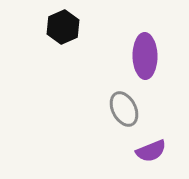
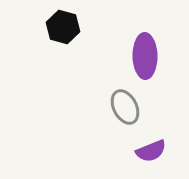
black hexagon: rotated 20 degrees counterclockwise
gray ellipse: moved 1 px right, 2 px up
